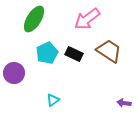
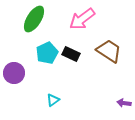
pink arrow: moved 5 px left
black rectangle: moved 3 px left
